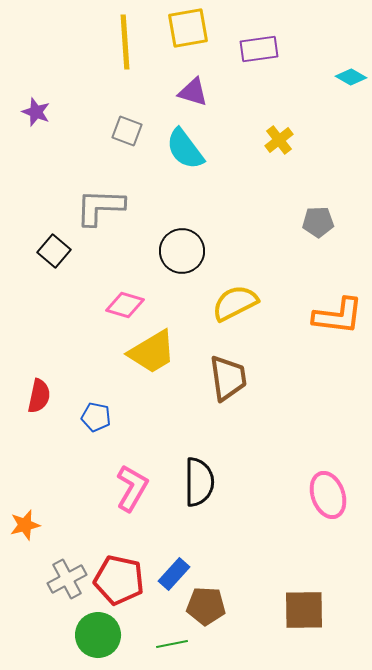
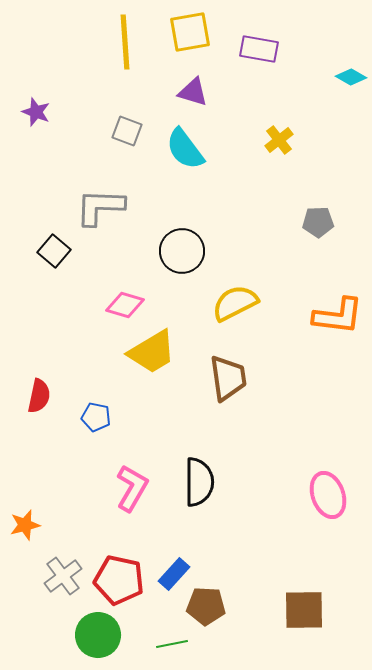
yellow square: moved 2 px right, 4 px down
purple rectangle: rotated 18 degrees clockwise
gray cross: moved 4 px left, 3 px up; rotated 9 degrees counterclockwise
